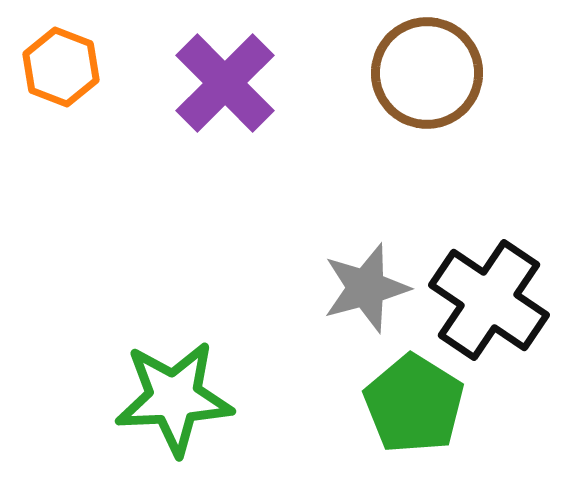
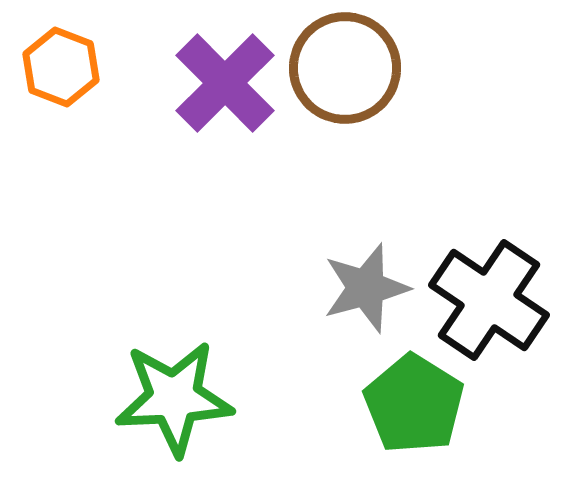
brown circle: moved 82 px left, 5 px up
